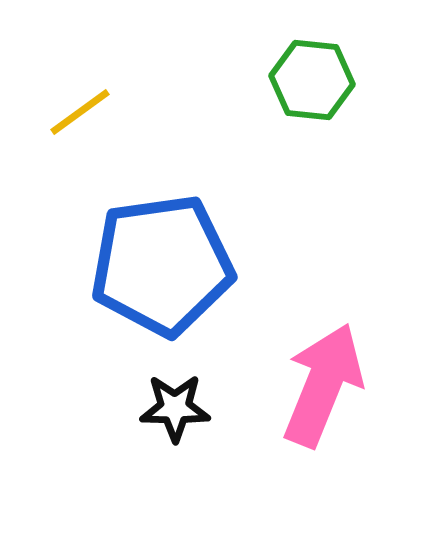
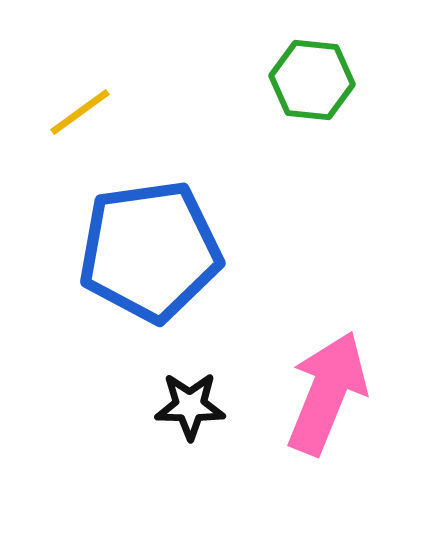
blue pentagon: moved 12 px left, 14 px up
pink arrow: moved 4 px right, 8 px down
black star: moved 15 px right, 2 px up
